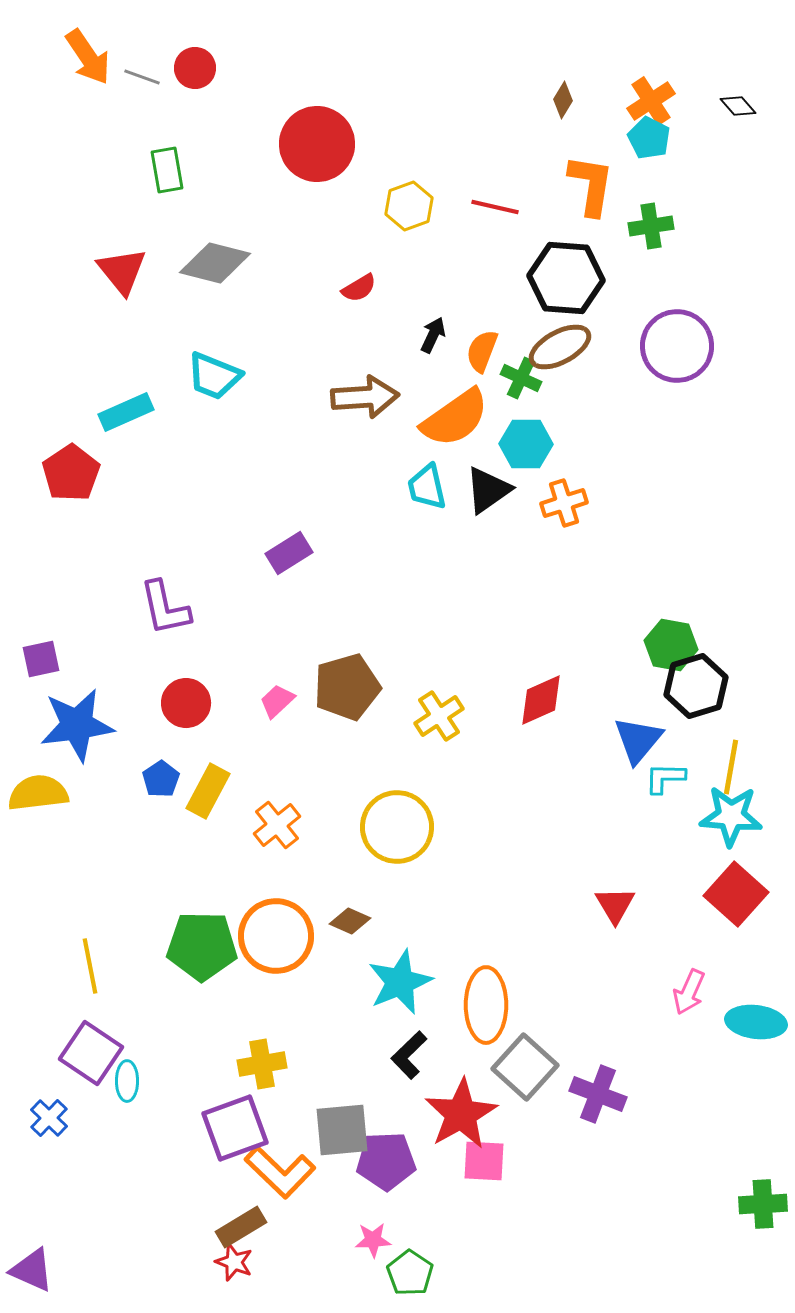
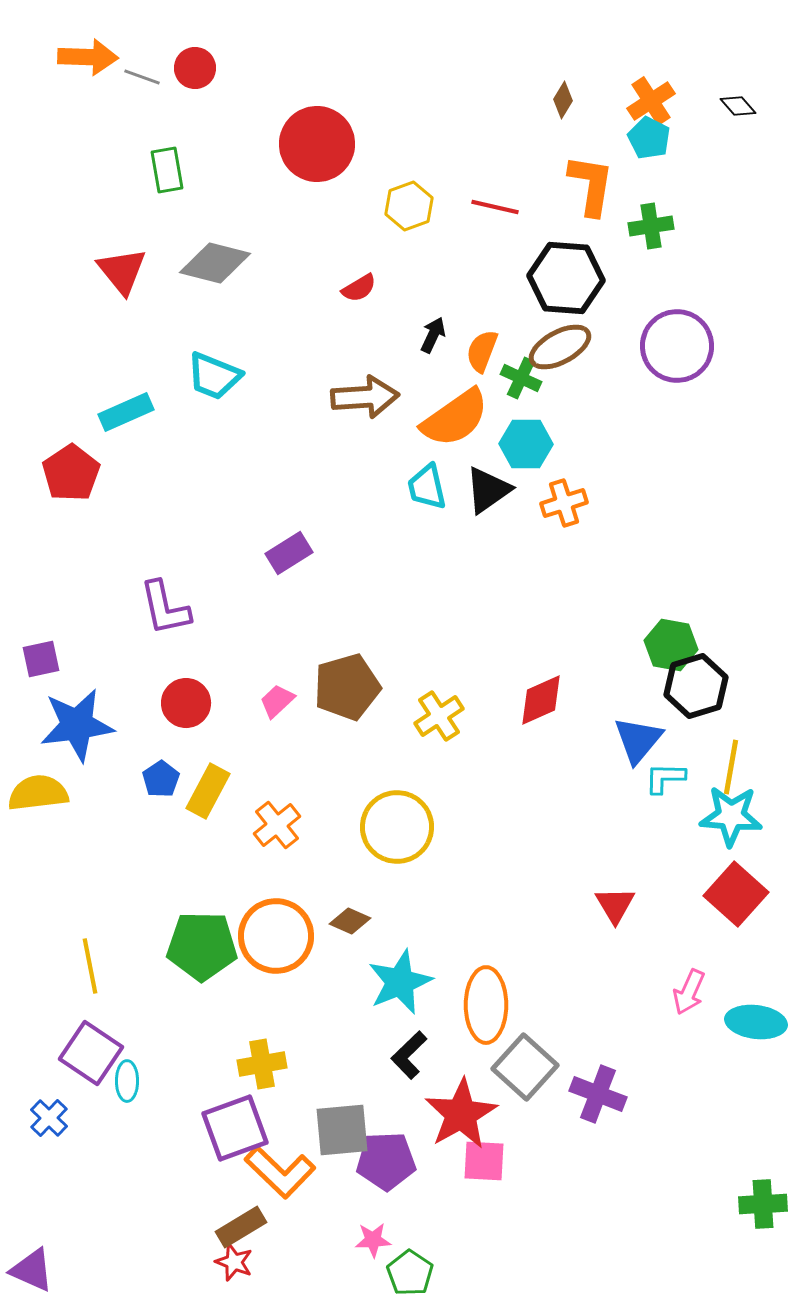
orange arrow at (88, 57): rotated 54 degrees counterclockwise
